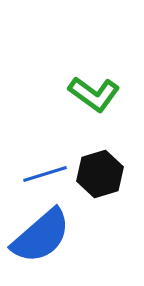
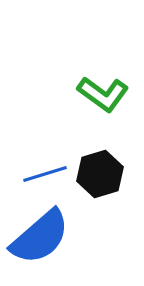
green L-shape: moved 9 px right
blue semicircle: moved 1 px left, 1 px down
